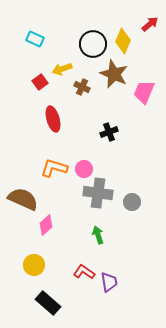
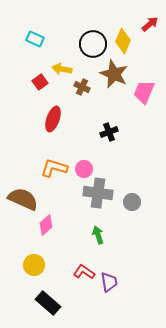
yellow arrow: rotated 30 degrees clockwise
red ellipse: rotated 35 degrees clockwise
